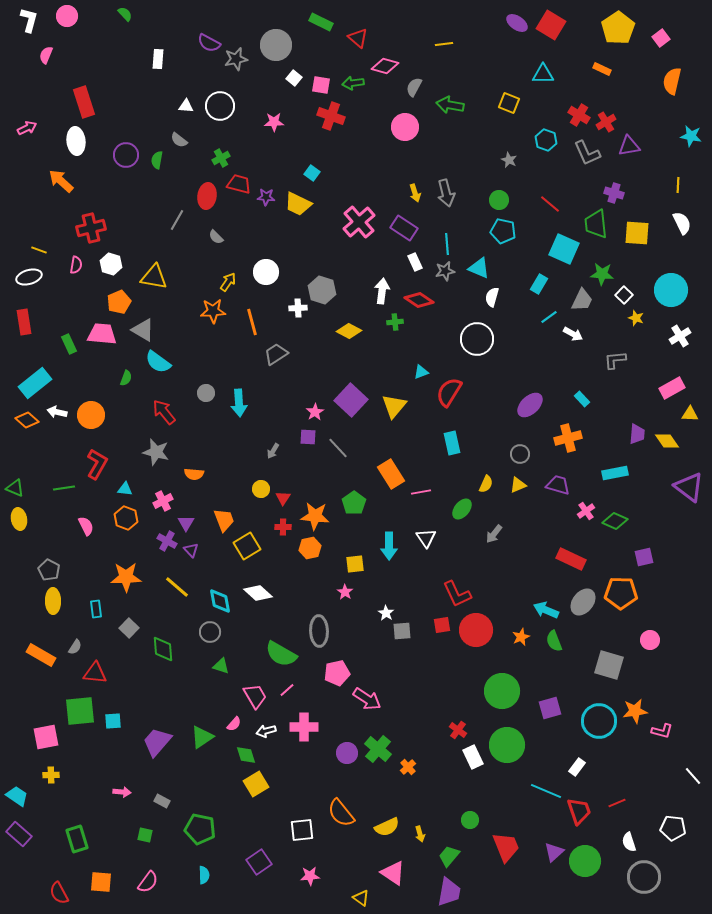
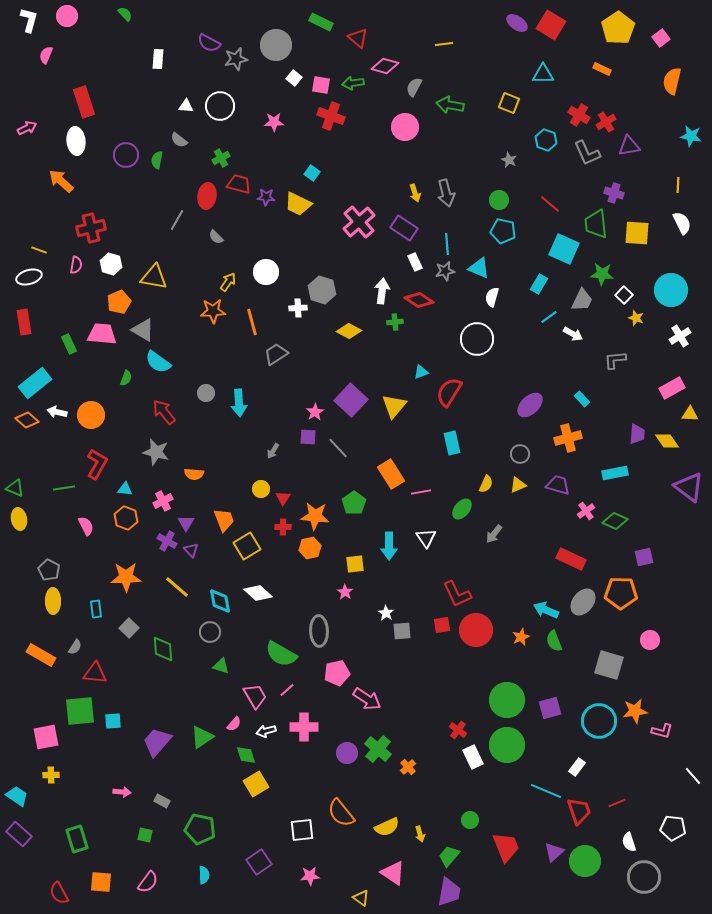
green circle at (502, 691): moved 5 px right, 9 px down
